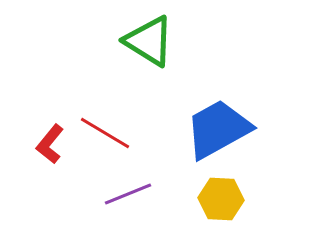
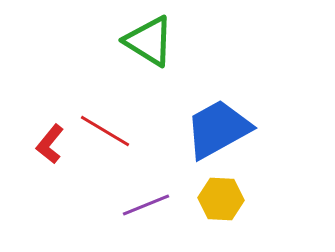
red line: moved 2 px up
purple line: moved 18 px right, 11 px down
